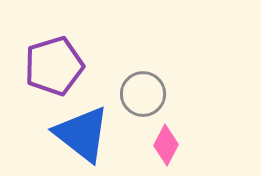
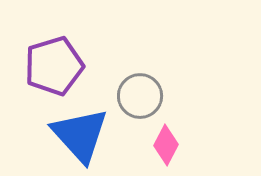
gray circle: moved 3 px left, 2 px down
blue triangle: moved 2 px left, 1 px down; rotated 10 degrees clockwise
